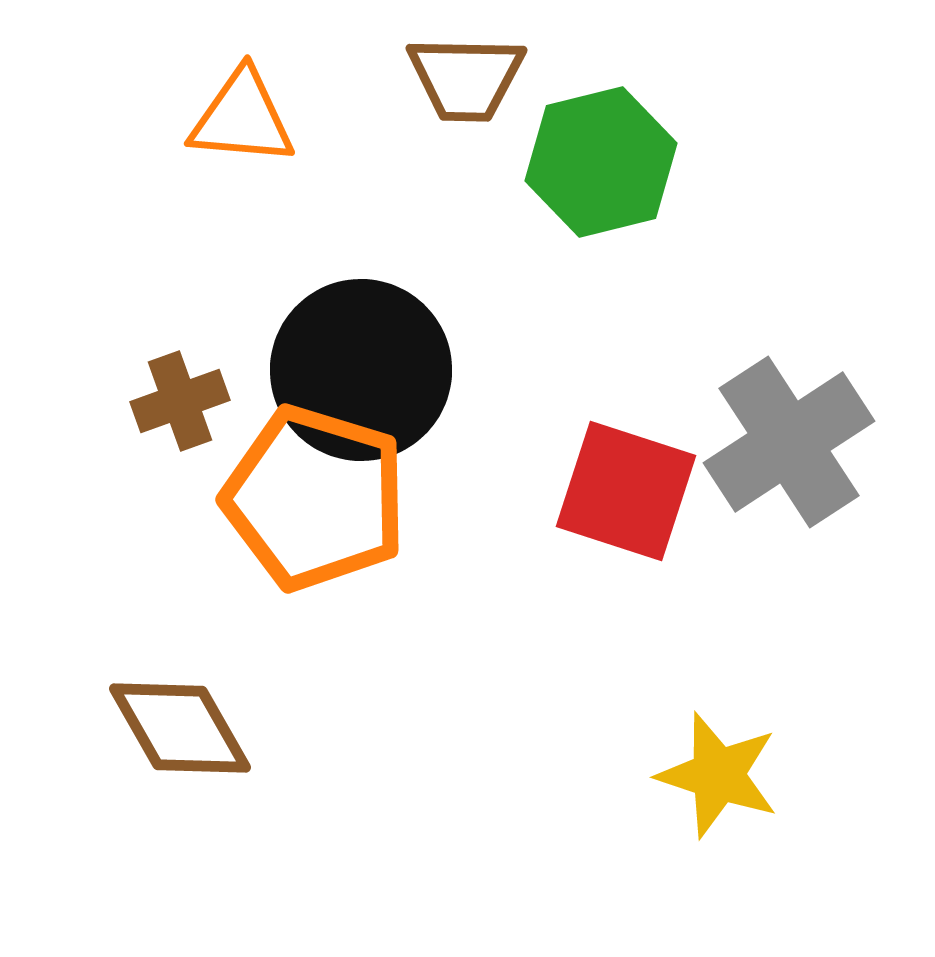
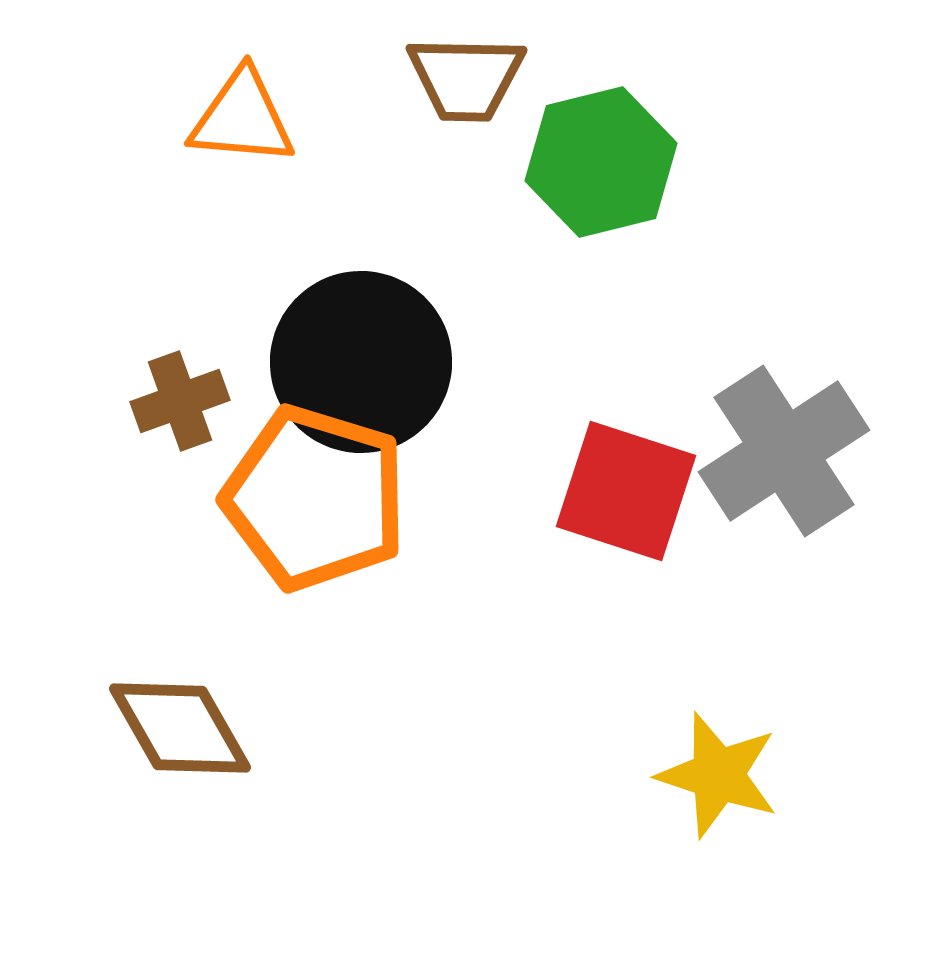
black circle: moved 8 px up
gray cross: moved 5 px left, 9 px down
